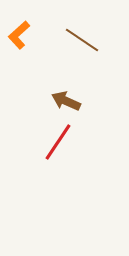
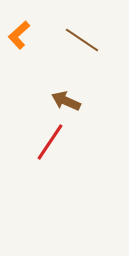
red line: moved 8 px left
